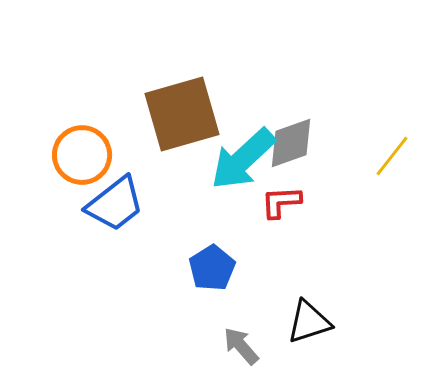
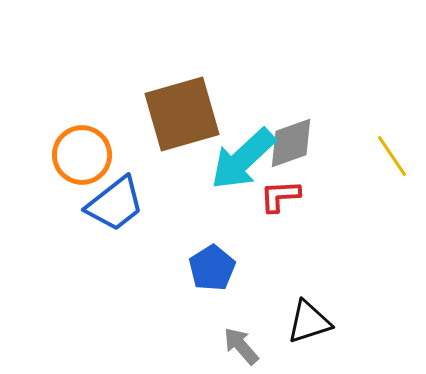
yellow line: rotated 72 degrees counterclockwise
red L-shape: moved 1 px left, 6 px up
